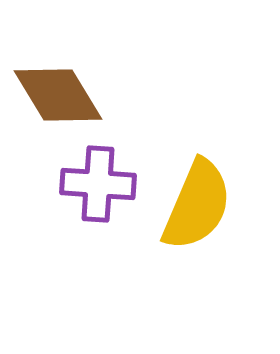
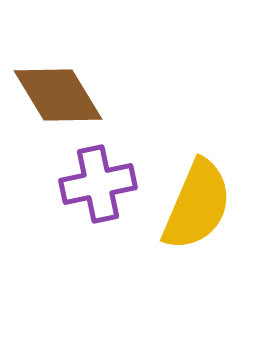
purple cross: rotated 16 degrees counterclockwise
